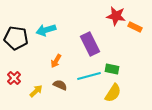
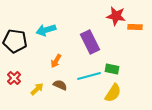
orange rectangle: rotated 24 degrees counterclockwise
black pentagon: moved 1 px left, 3 px down
purple rectangle: moved 2 px up
yellow arrow: moved 1 px right, 2 px up
